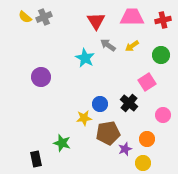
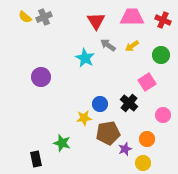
red cross: rotated 35 degrees clockwise
